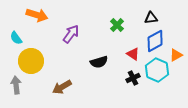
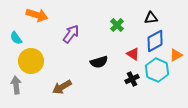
black cross: moved 1 px left, 1 px down
